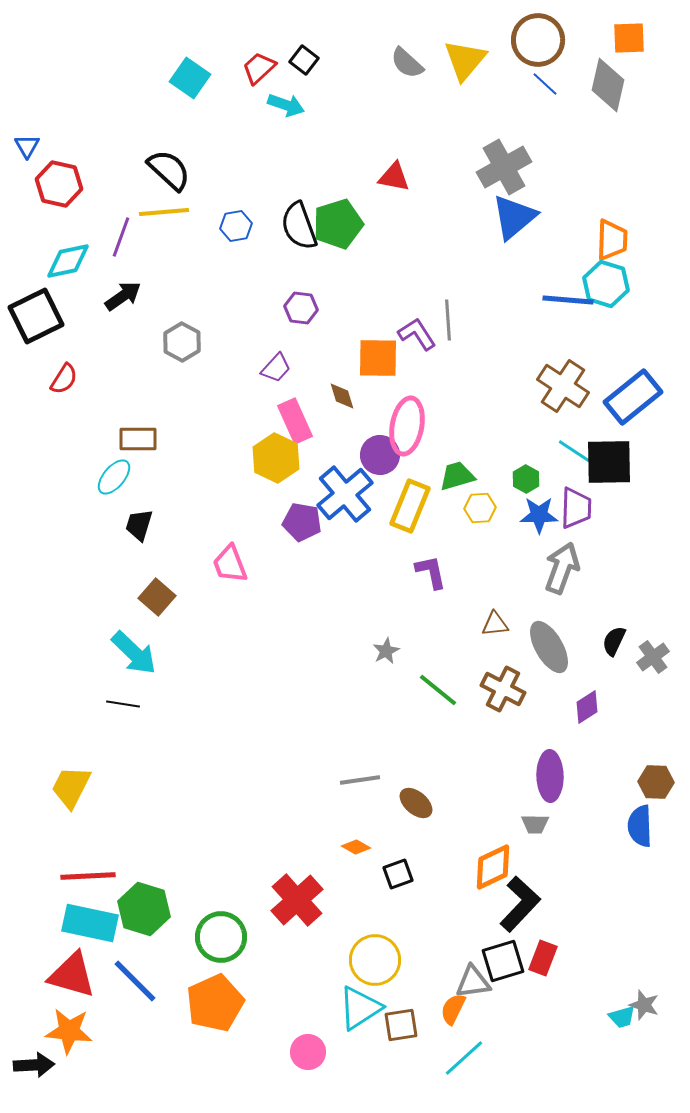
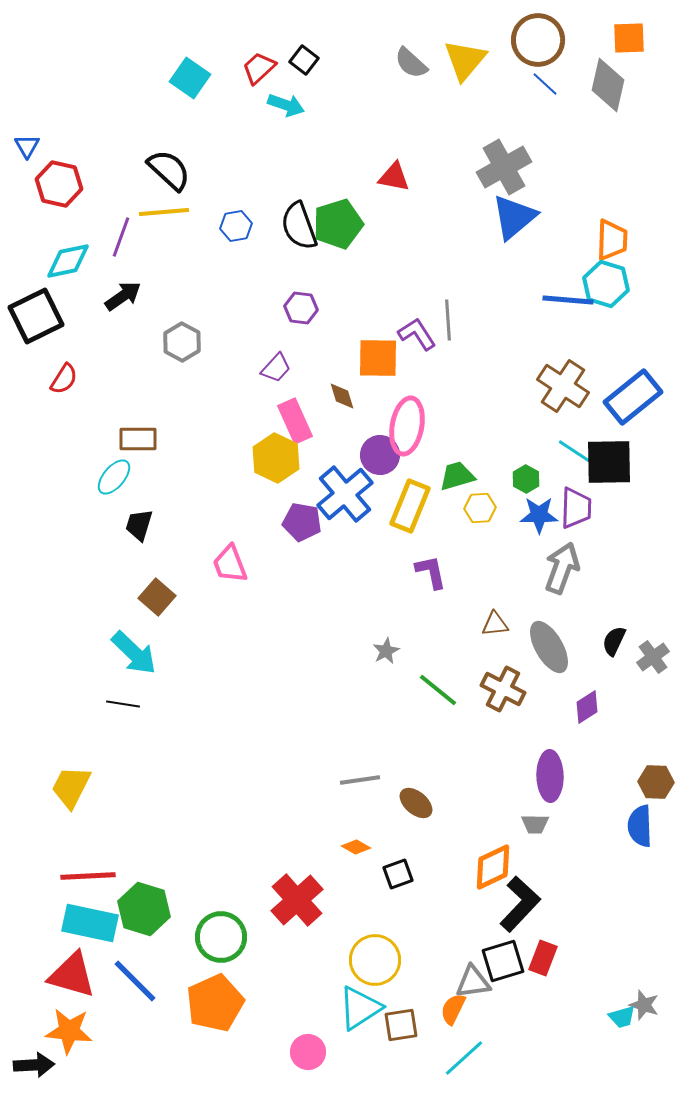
gray semicircle at (407, 63): moved 4 px right
